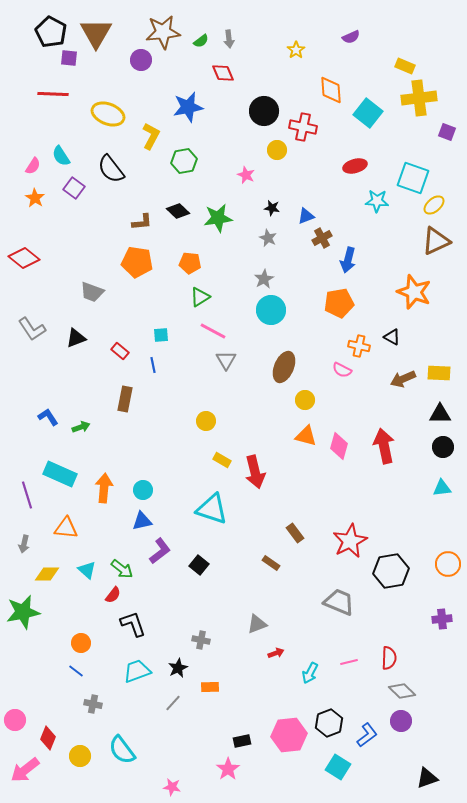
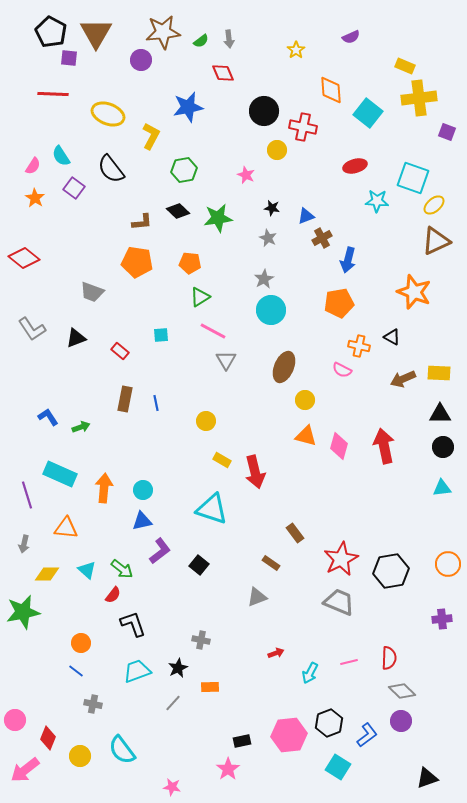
green hexagon at (184, 161): moved 9 px down
blue line at (153, 365): moved 3 px right, 38 px down
red star at (350, 541): moved 9 px left, 18 px down
gray triangle at (257, 624): moved 27 px up
